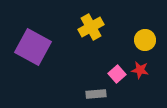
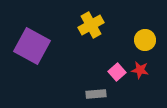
yellow cross: moved 2 px up
purple square: moved 1 px left, 1 px up
pink square: moved 2 px up
